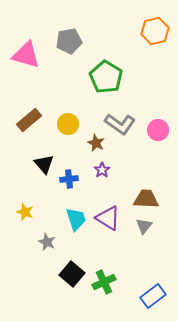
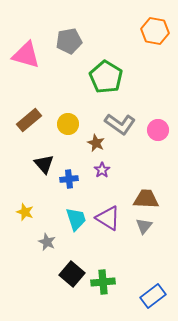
orange hexagon: rotated 24 degrees clockwise
green cross: moved 1 px left; rotated 20 degrees clockwise
